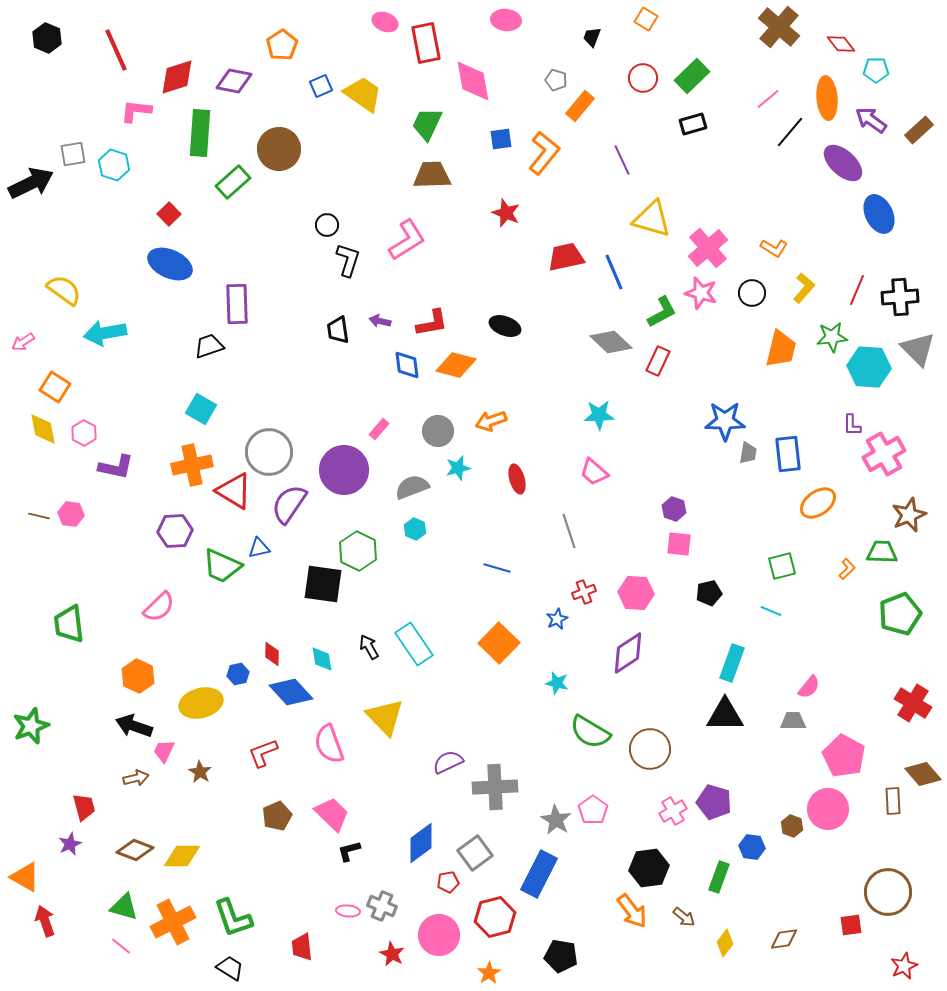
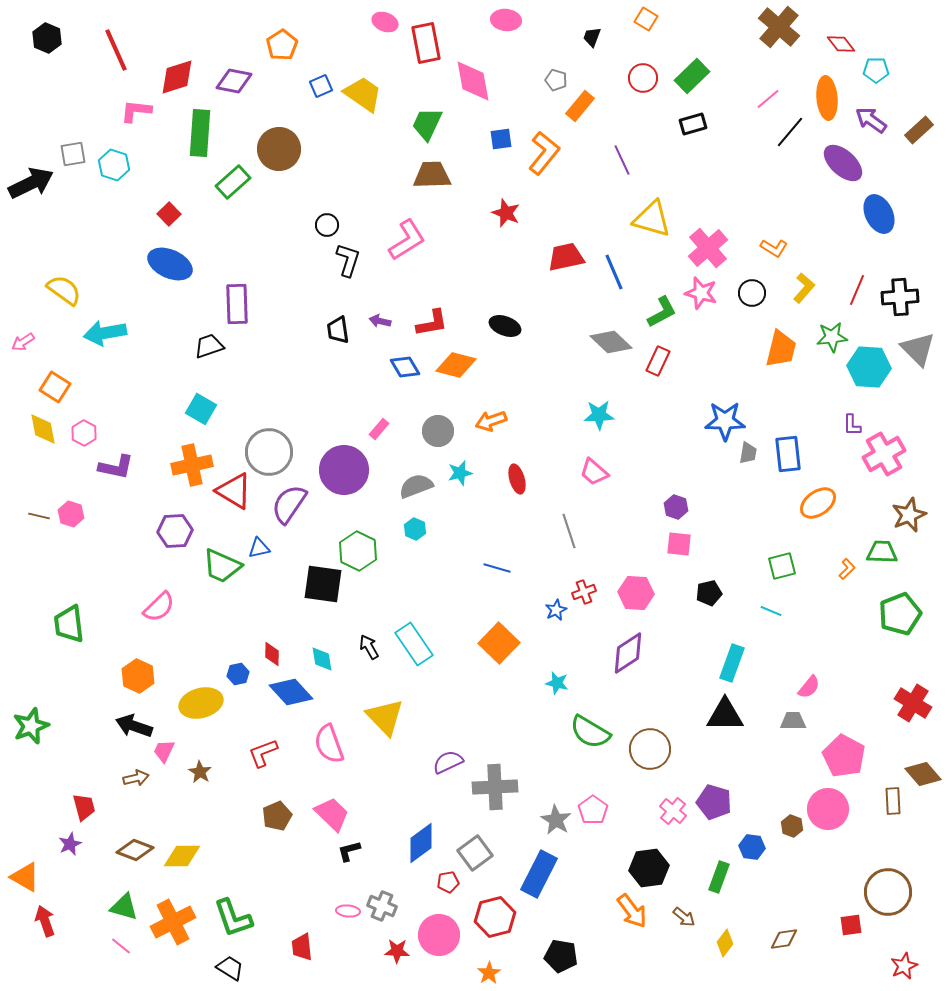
blue diamond at (407, 365): moved 2 px left, 2 px down; rotated 24 degrees counterclockwise
cyan star at (458, 468): moved 2 px right, 5 px down
gray semicircle at (412, 487): moved 4 px right, 1 px up
purple hexagon at (674, 509): moved 2 px right, 2 px up
pink hexagon at (71, 514): rotated 10 degrees clockwise
blue star at (557, 619): moved 1 px left, 9 px up
pink cross at (673, 811): rotated 20 degrees counterclockwise
red star at (392, 954): moved 5 px right, 3 px up; rotated 25 degrees counterclockwise
